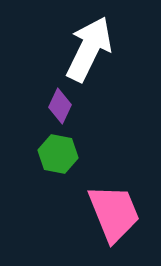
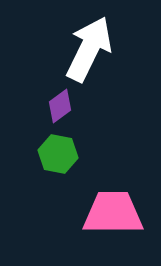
purple diamond: rotated 28 degrees clockwise
pink trapezoid: moved 1 px left; rotated 68 degrees counterclockwise
